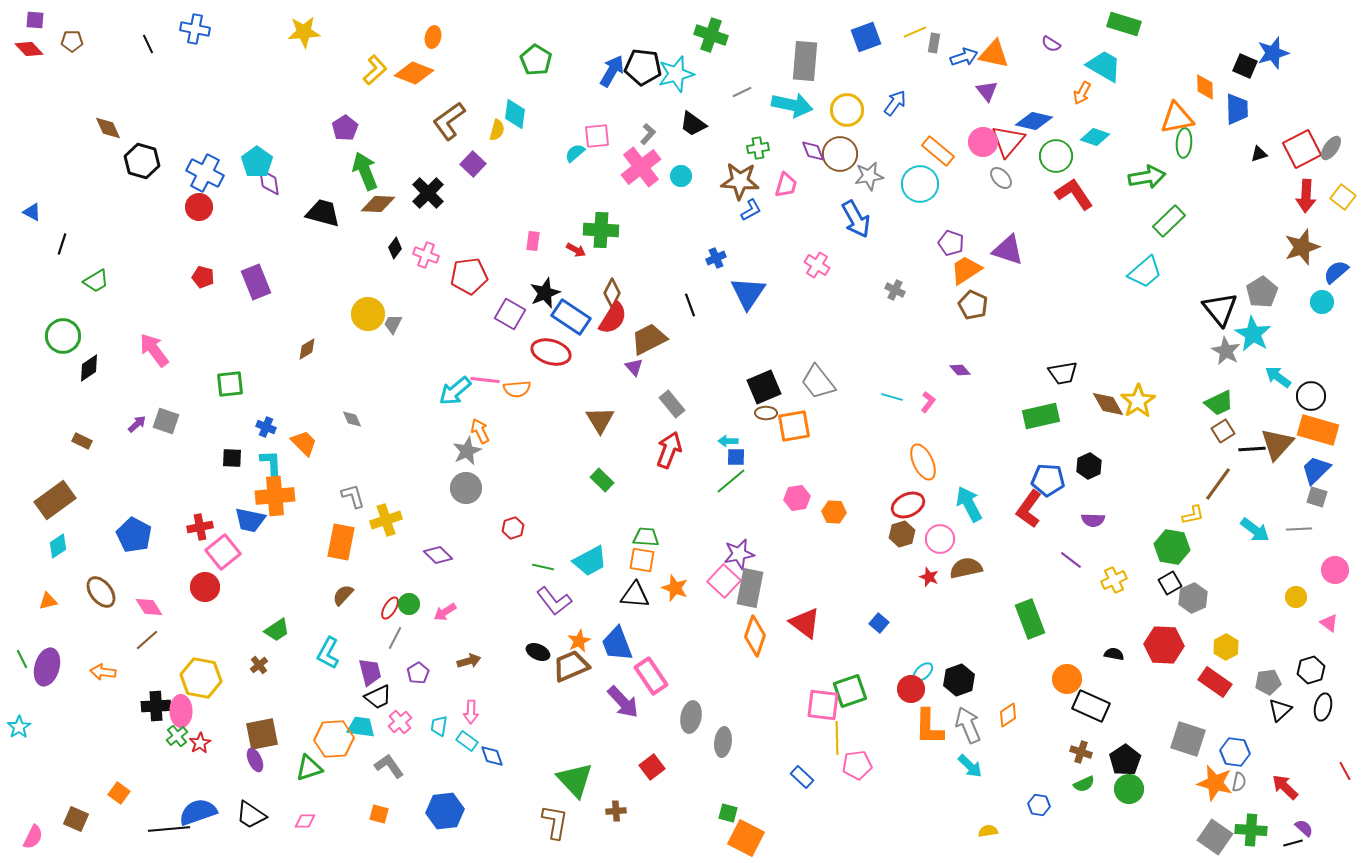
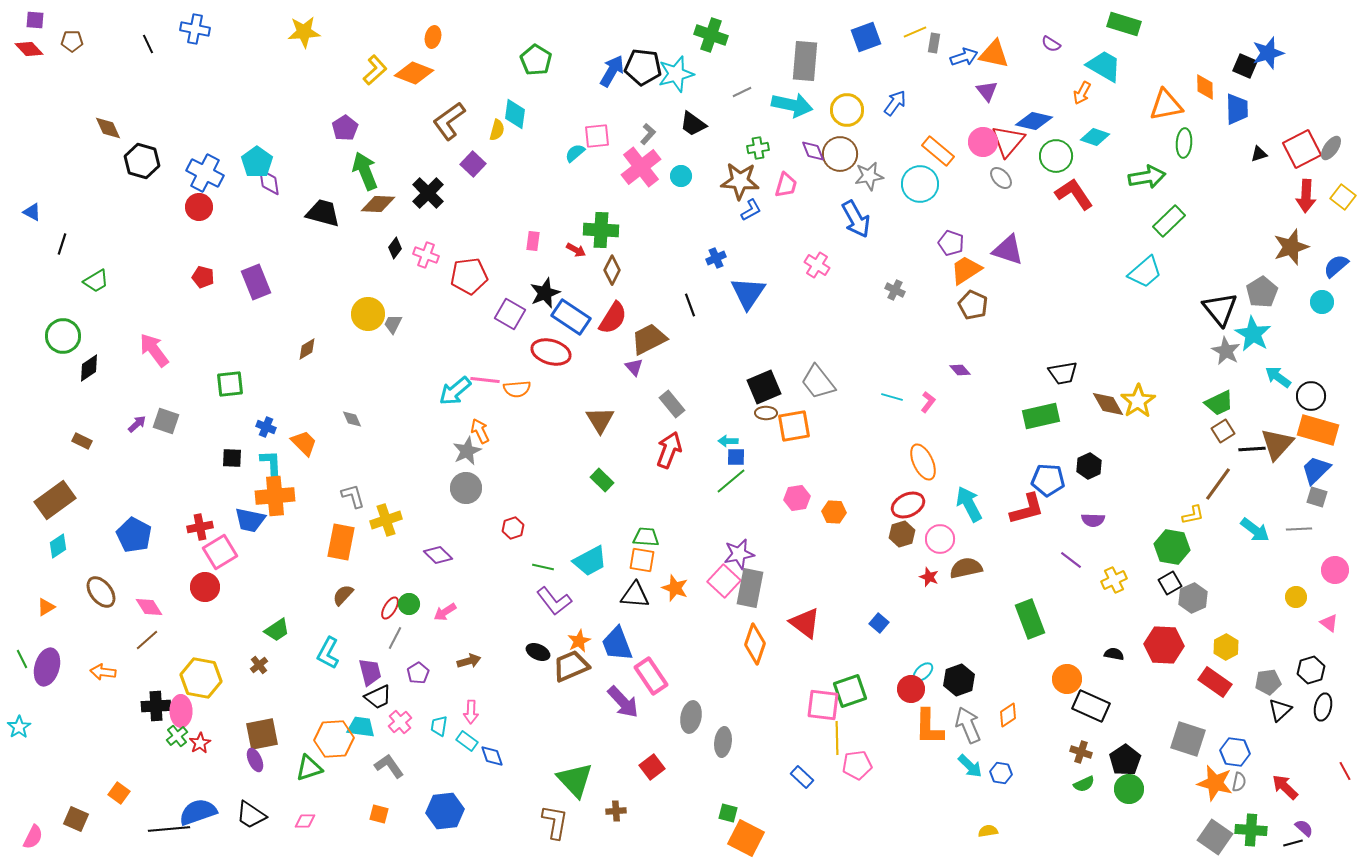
blue star at (1273, 53): moved 5 px left
orange triangle at (1177, 118): moved 11 px left, 13 px up
brown star at (1302, 247): moved 11 px left
blue semicircle at (1336, 272): moved 6 px up
brown diamond at (612, 293): moved 23 px up
red L-shape at (1029, 509): moved 2 px left; rotated 141 degrees counterclockwise
pink square at (223, 552): moved 3 px left; rotated 8 degrees clockwise
orange triangle at (48, 601): moved 2 px left, 6 px down; rotated 18 degrees counterclockwise
orange diamond at (755, 636): moved 8 px down
blue hexagon at (1039, 805): moved 38 px left, 32 px up
